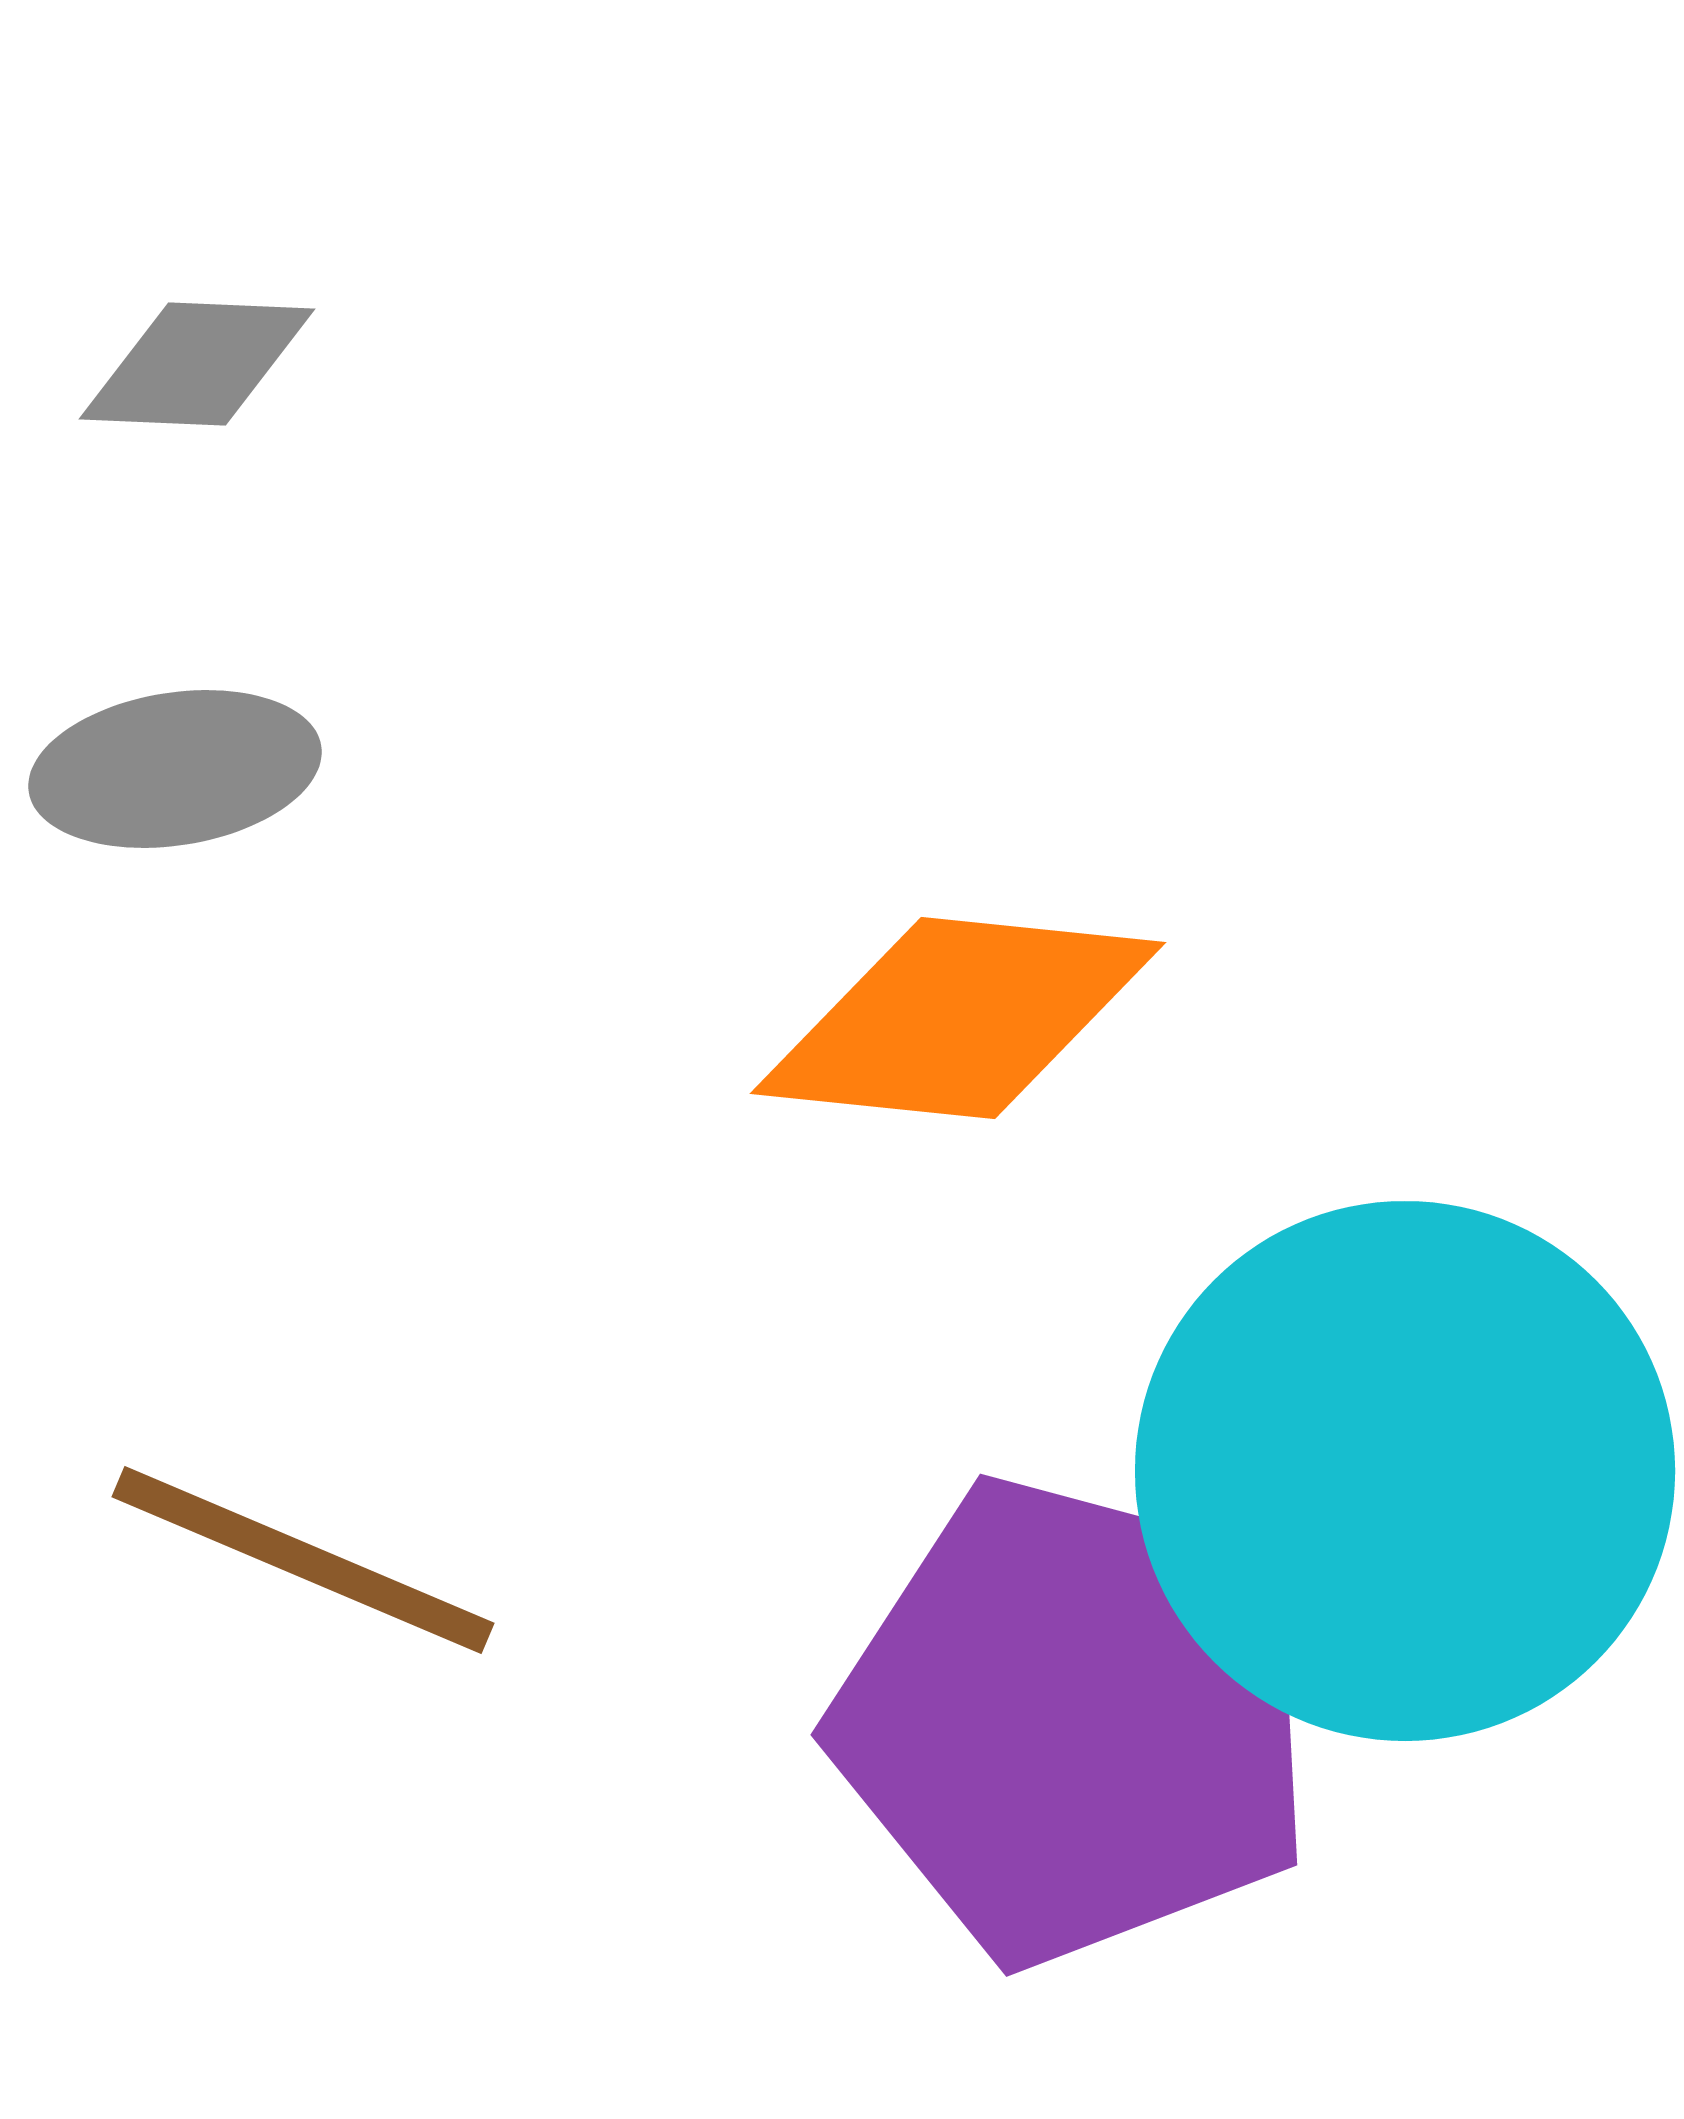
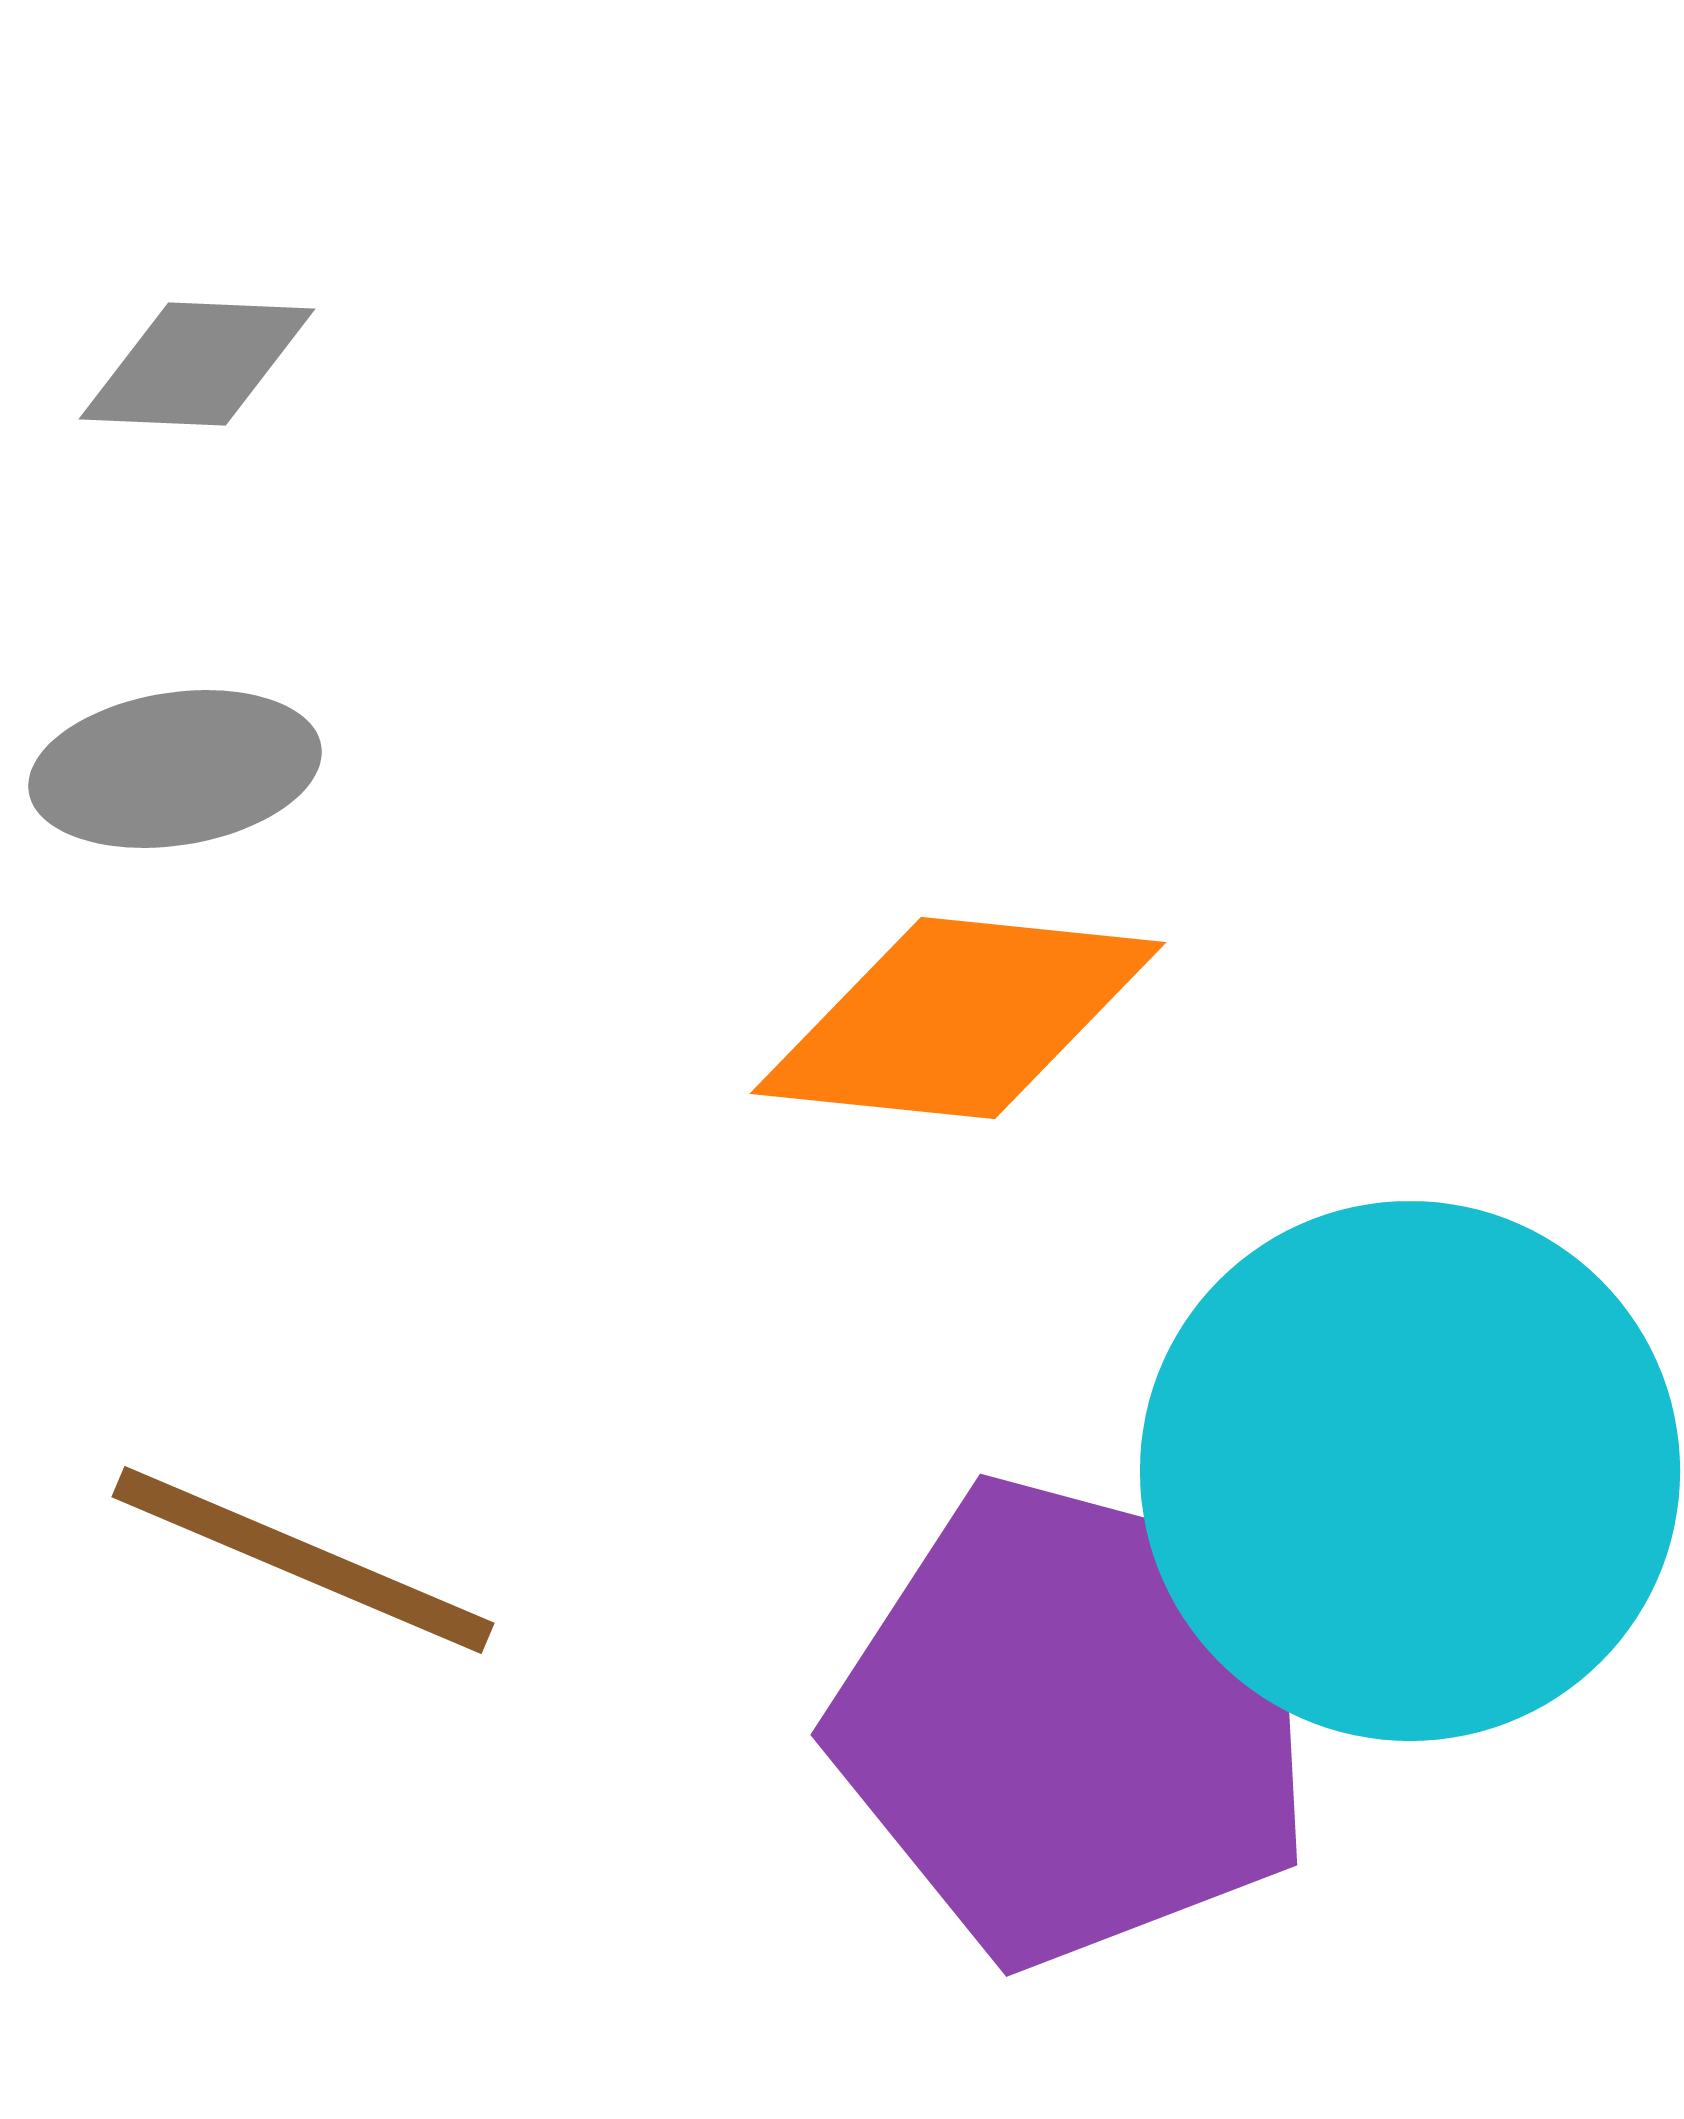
cyan circle: moved 5 px right
